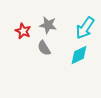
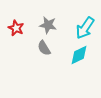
red star: moved 7 px left, 3 px up
